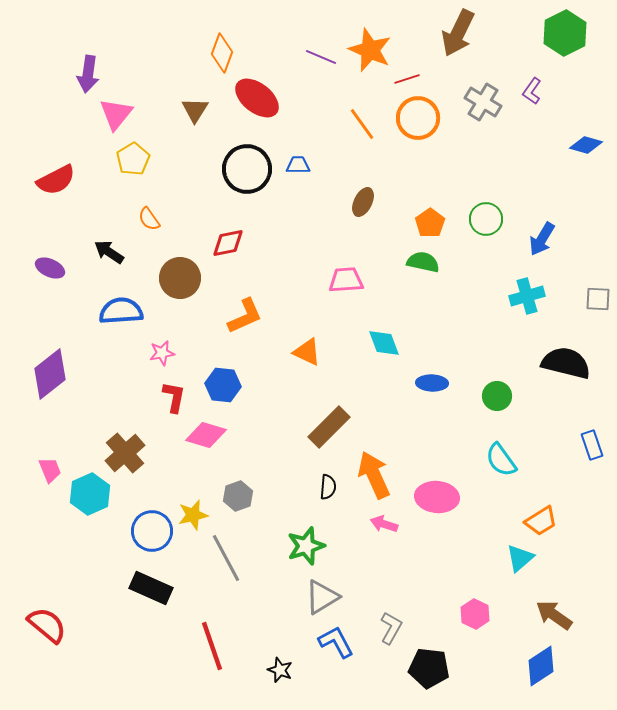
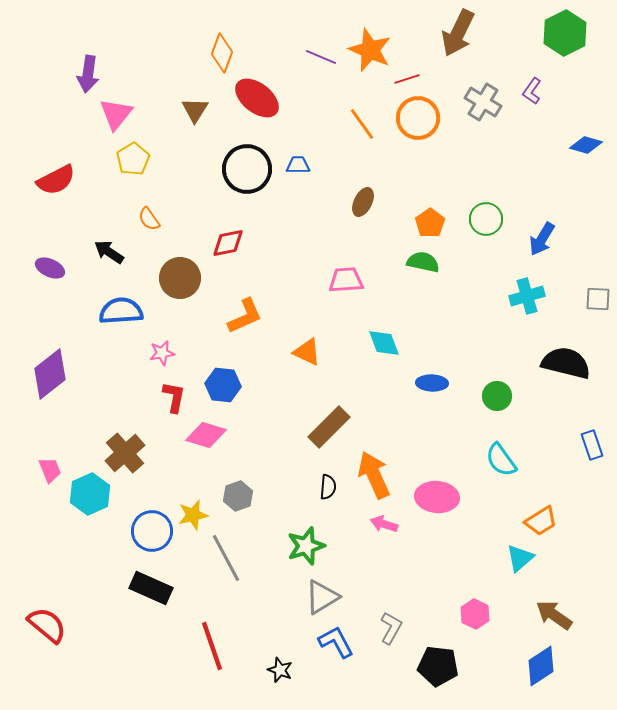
black pentagon at (429, 668): moved 9 px right, 2 px up
